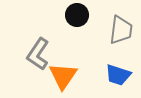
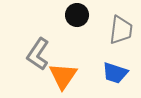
blue trapezoid: moved 3 px left, 2 px up
